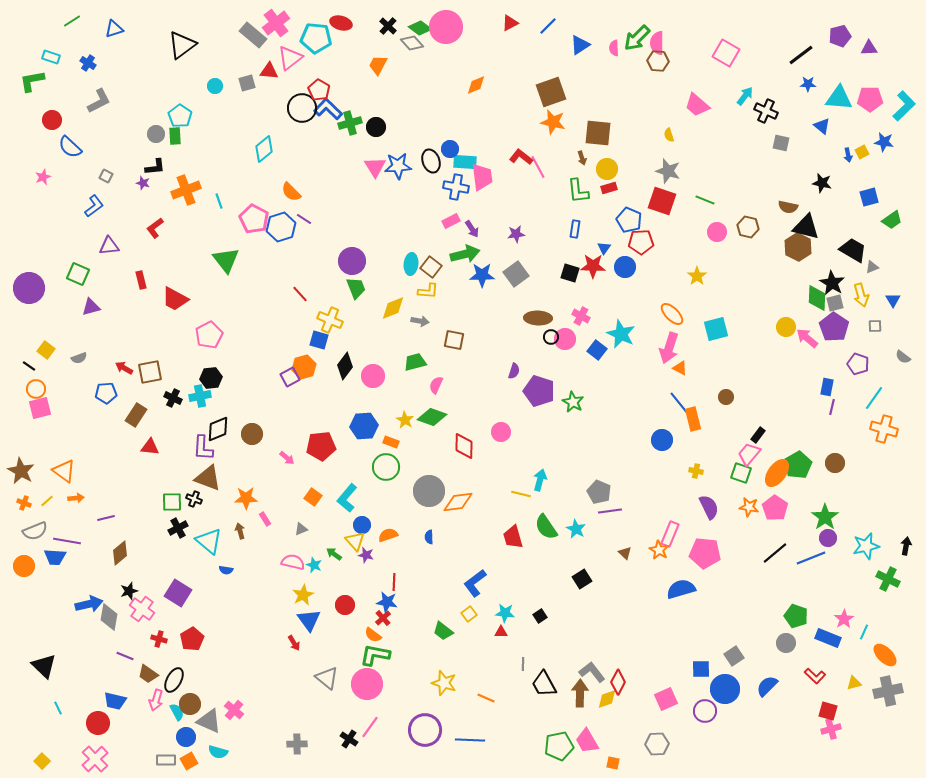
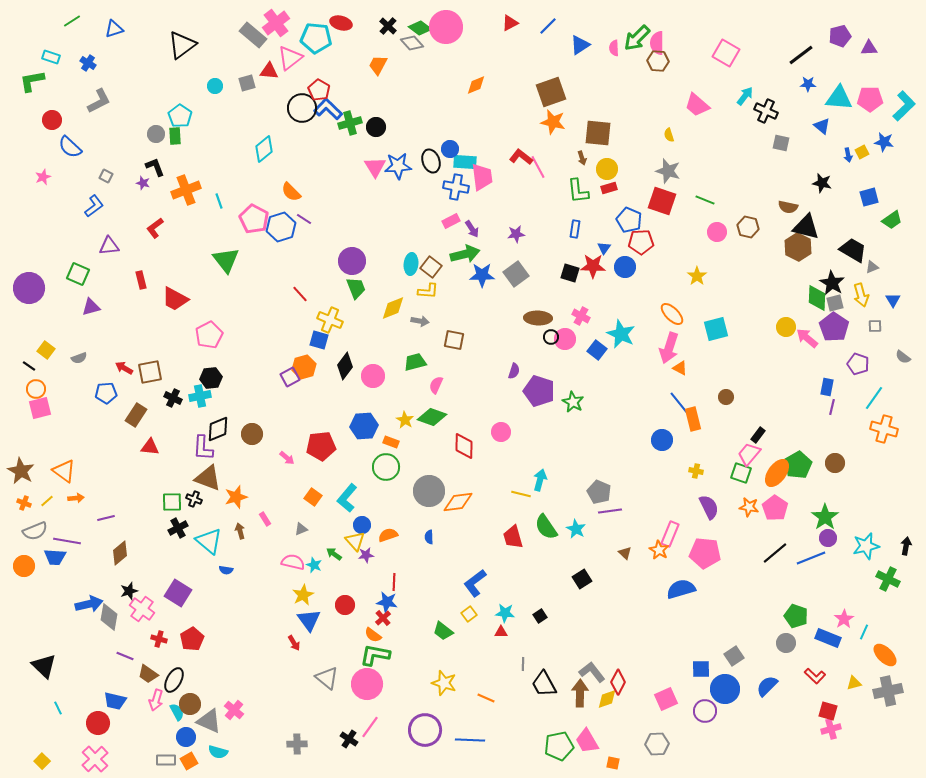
black L-shape at (155, 167): rotated 105 degrees counterclockwise
orange star at (246, 498): moved 10 px left, 1 px up; rotated 15 degrees counterclockwise
purple star at (366, 555): rotated 21 degrees counterclockwise
